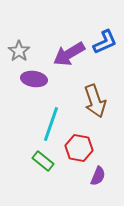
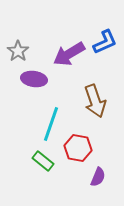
gray star: moved 1 px left
red hexagon: moved 1 px left
purple semicircle: moved 1 px down
